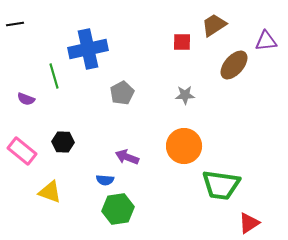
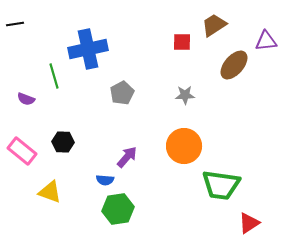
purple arrow: rotated 110 degrees clockwise
